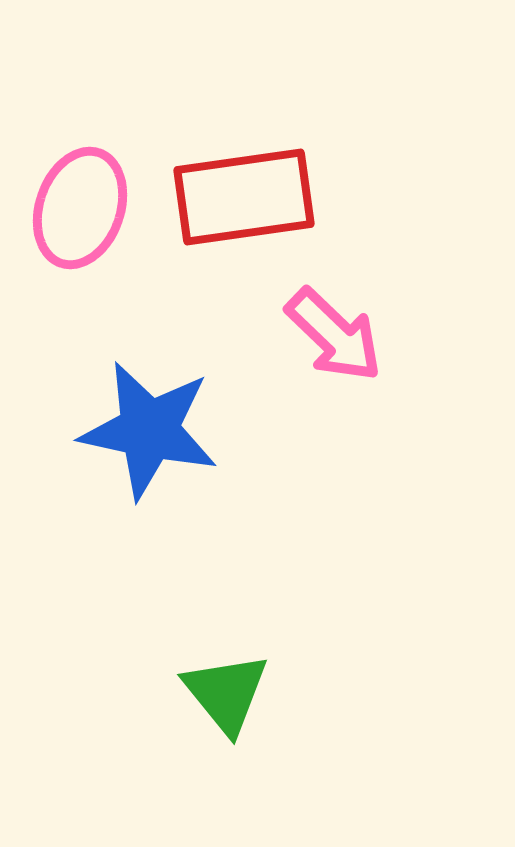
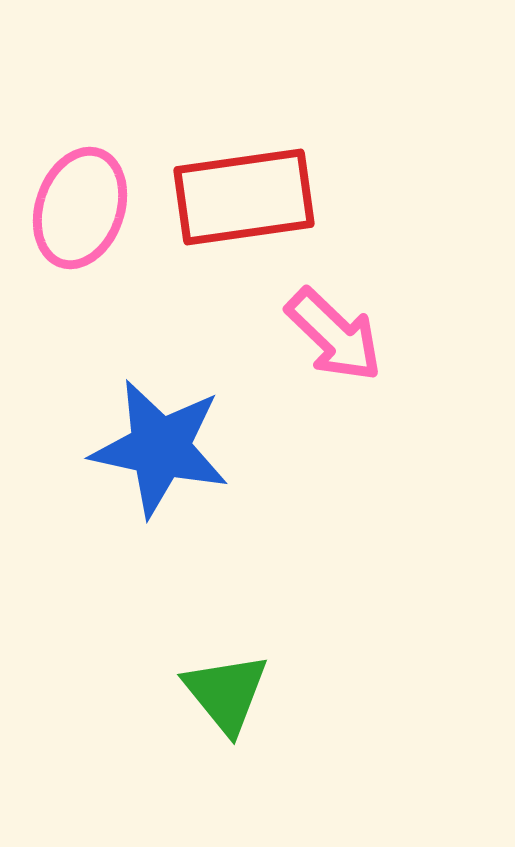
blue star: moved 11 px right, 18 px down
